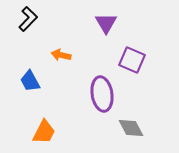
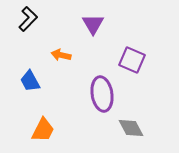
purple triangle: moved 13 px left, 1 px down
orange trapezoid: moved 1 px left, 2 px up
